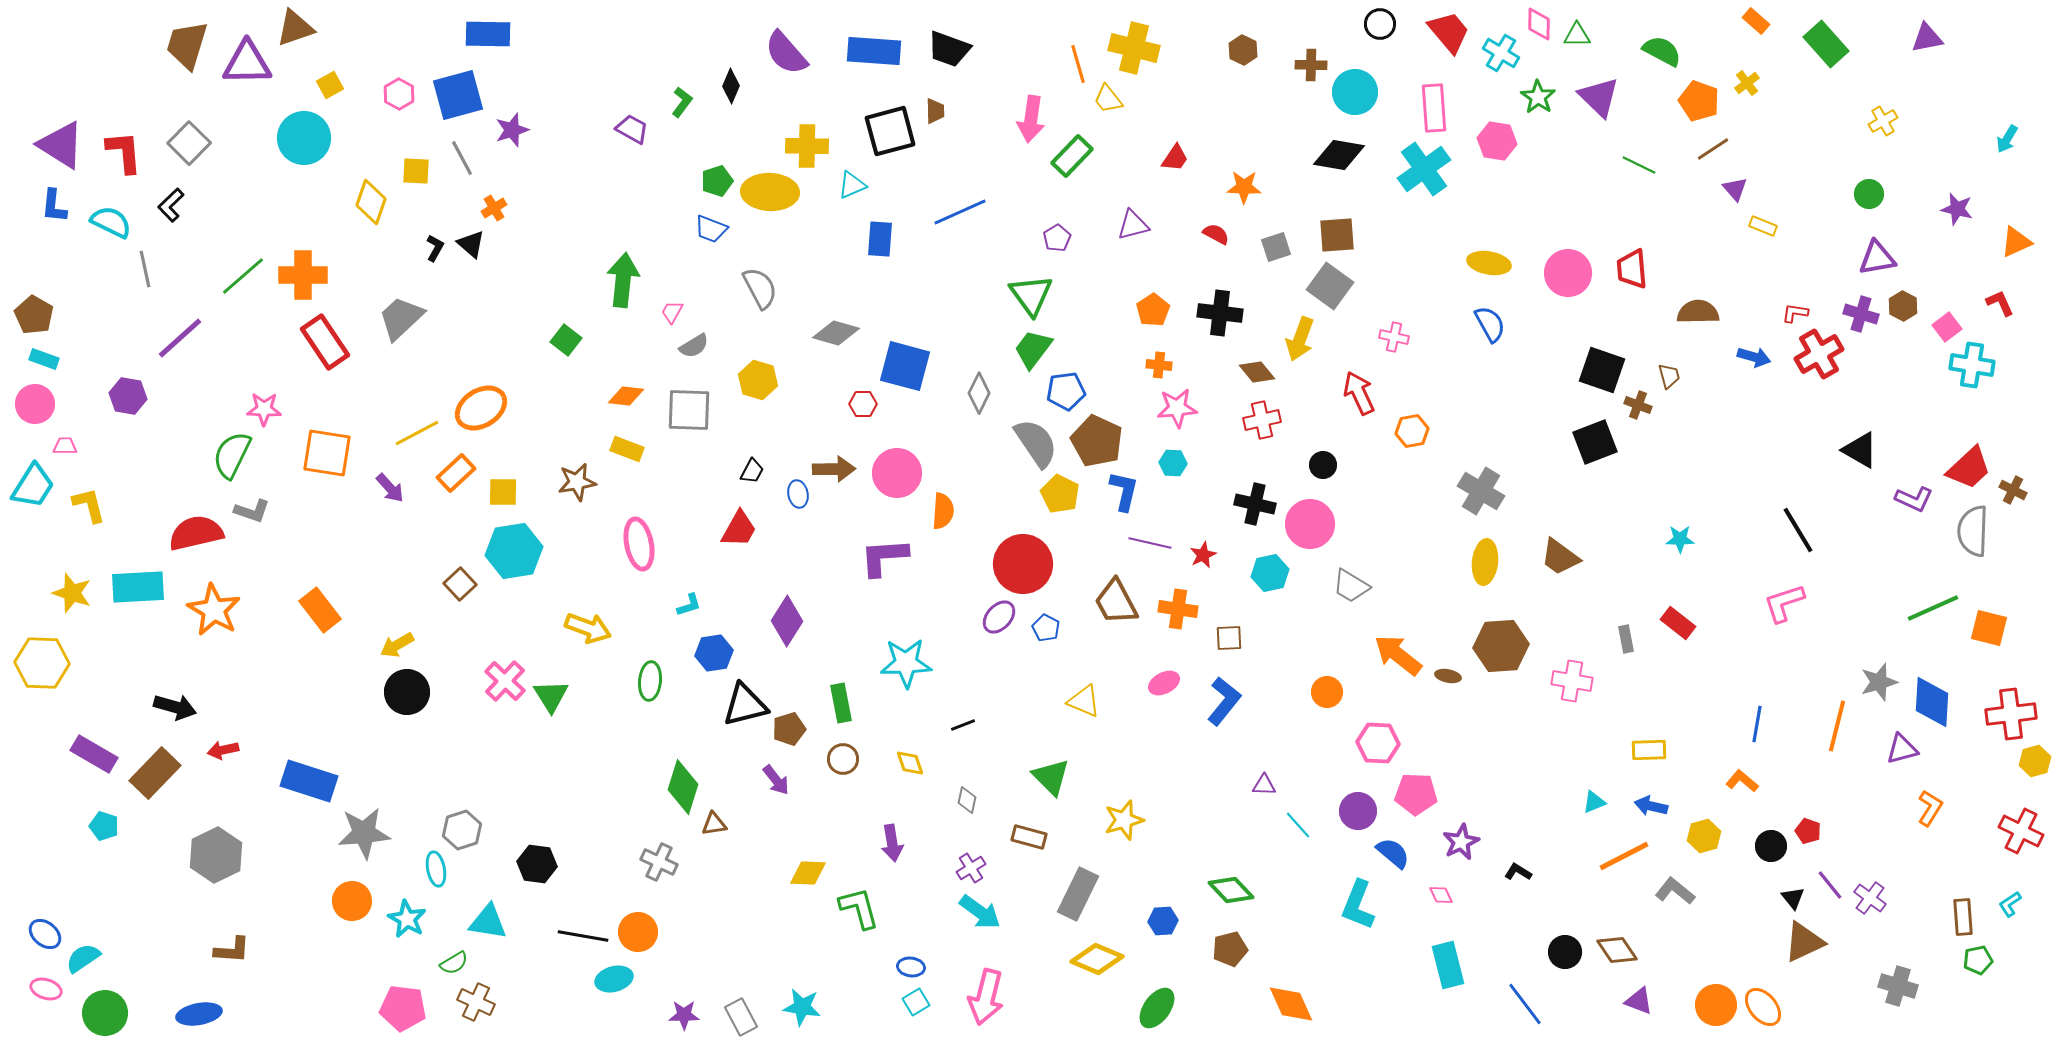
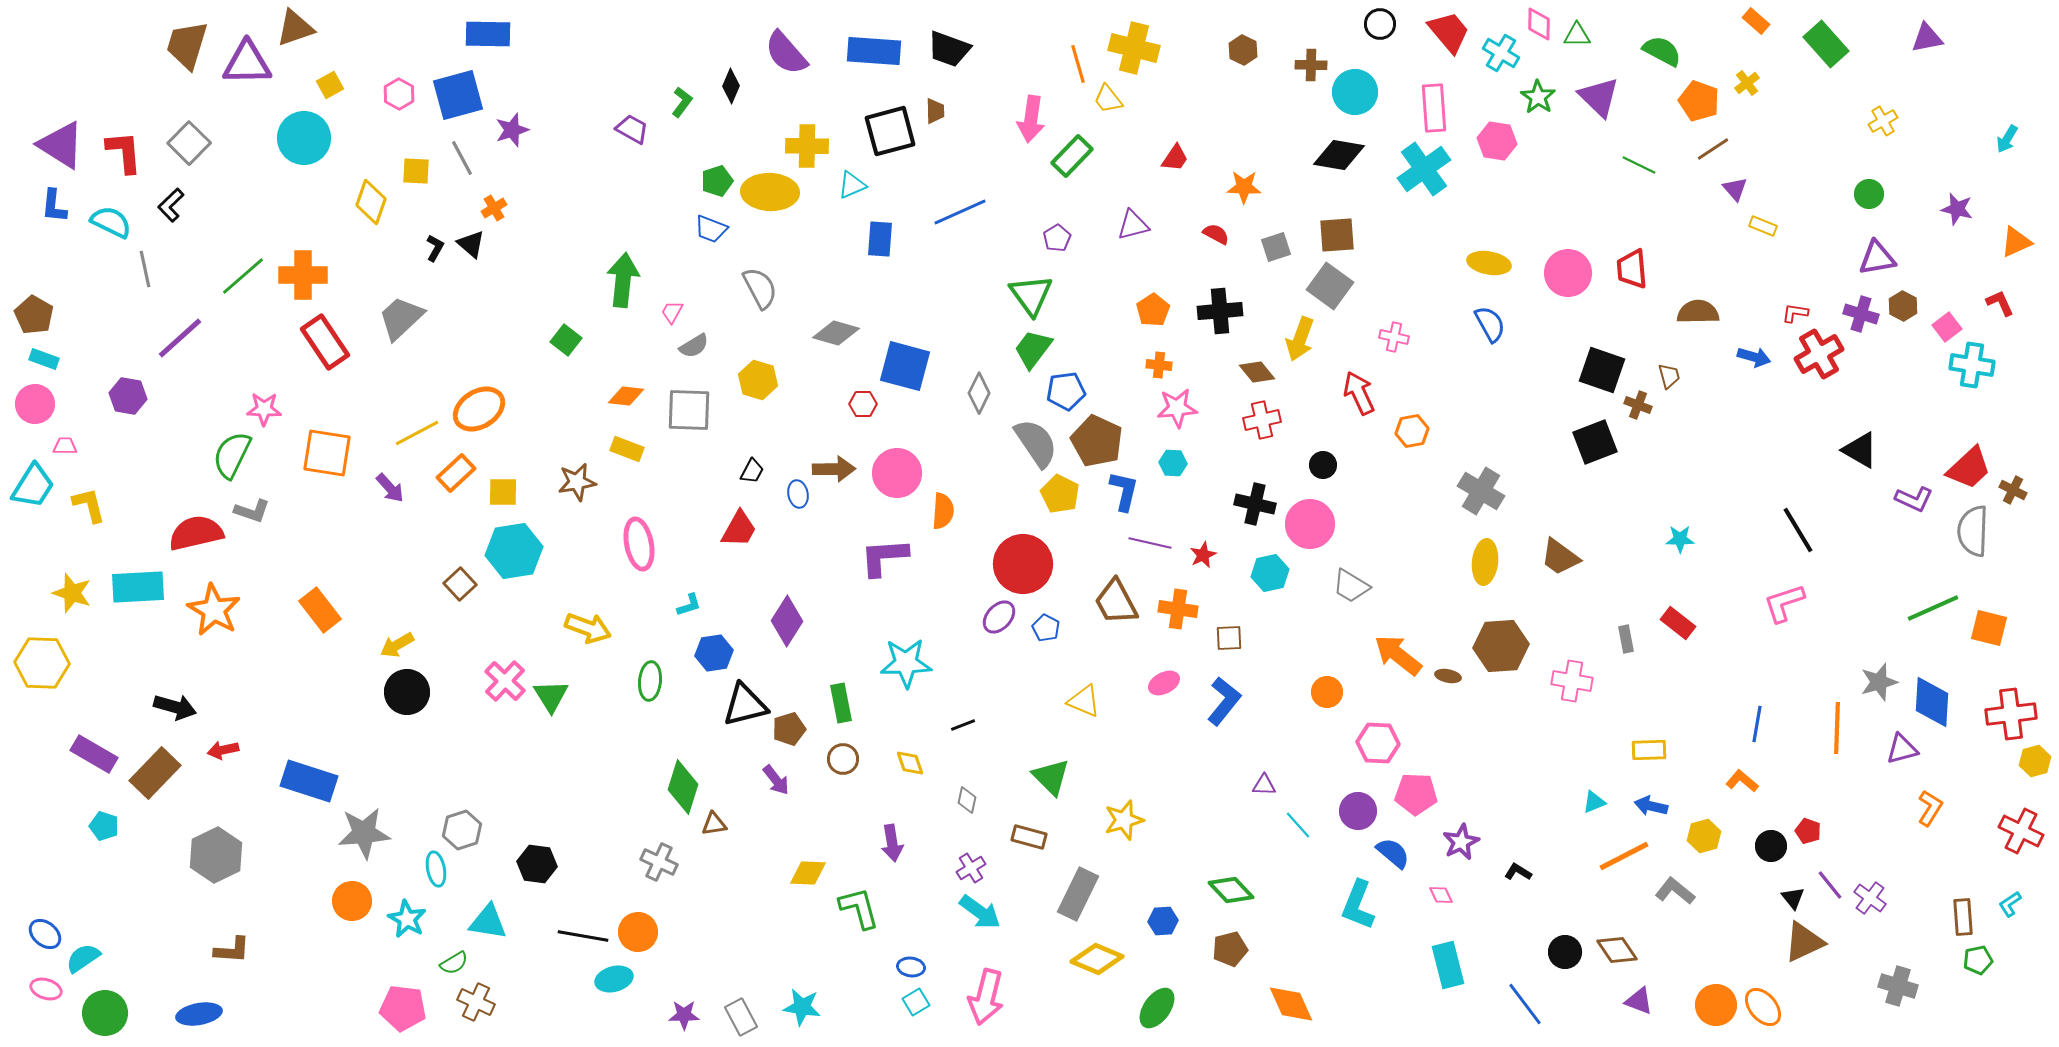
black cross at (1220, 313): moved 2 px up; rotated 12 degrees counterclockwise
orange ellipse at (481, 408): moved 2 px left, 1 px down
orange line at (1837, 726): moved 2 px down; rotated 12 degrees counterclockwise
